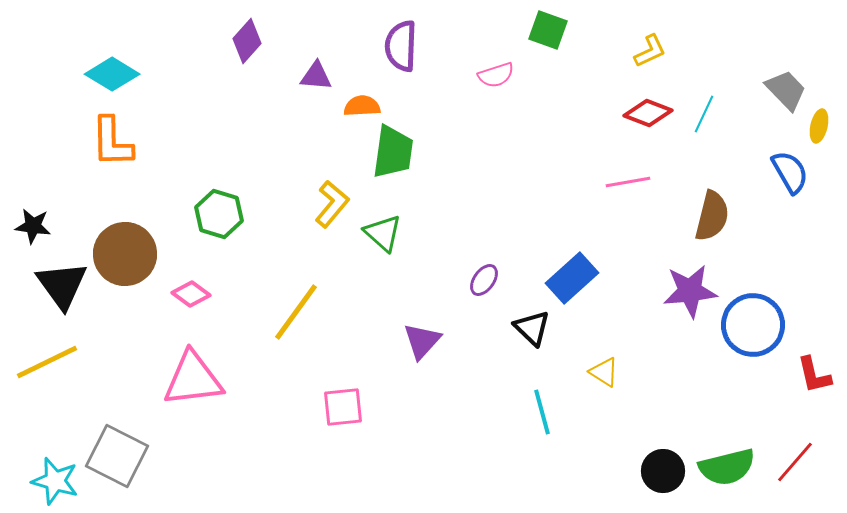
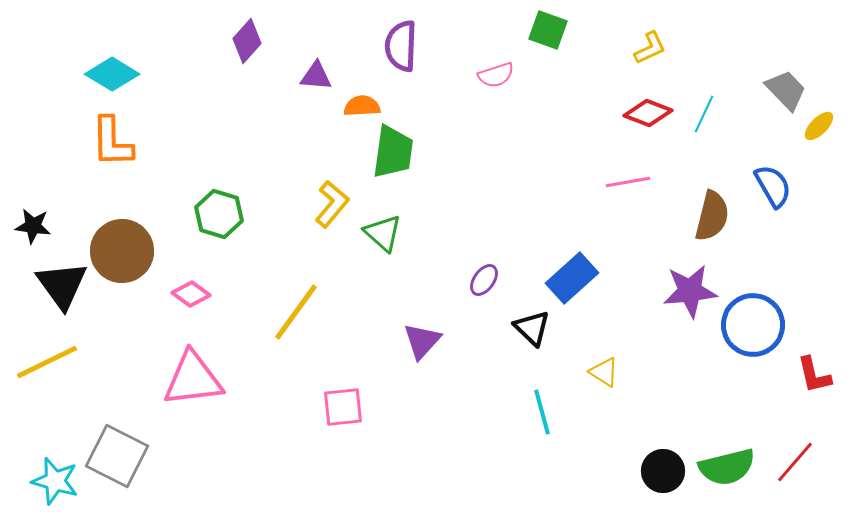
yellow L-shape at (650, 51): moved 3 px up
yellow ellipse at (819, 126): rotated 32 degrees clockwise
blue semicircle at (790, 172): moved 17 px left, 14 px down
brown circle at (125, 254): moved 3 px left, 3 px up
